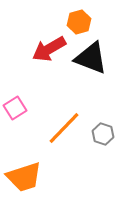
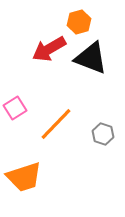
orange line: moved 8 px left, 4 px up
